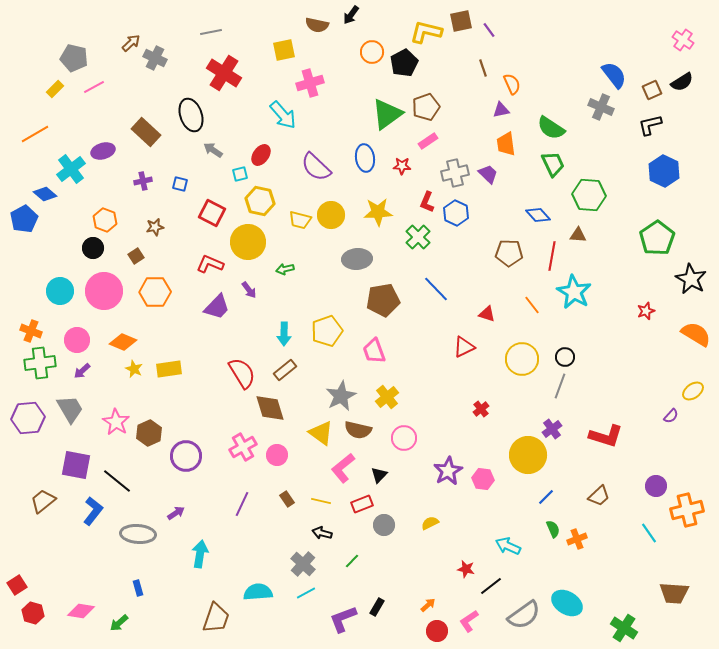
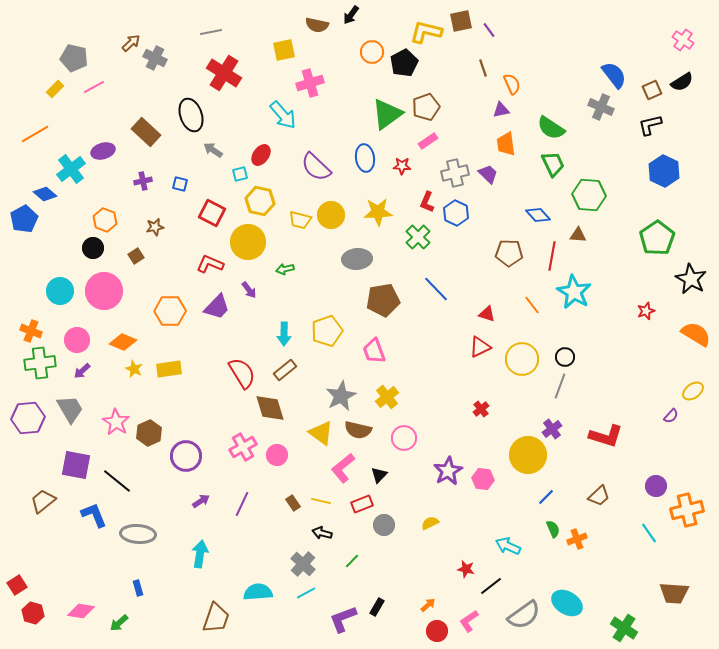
orange hexagon at (155, 292): moved 15 px right, 19 px down
red triangle at (464, 347): moved 16 px right
brown rectangle at (287, 499): moved 6 px right, 4 px down
blue L-shape at (93, 511): moved 1 px right, 4 px down; rotated 60 degrees counterclockwise
purple arrow at (176, 513): moved 25 px right, 12 px up
